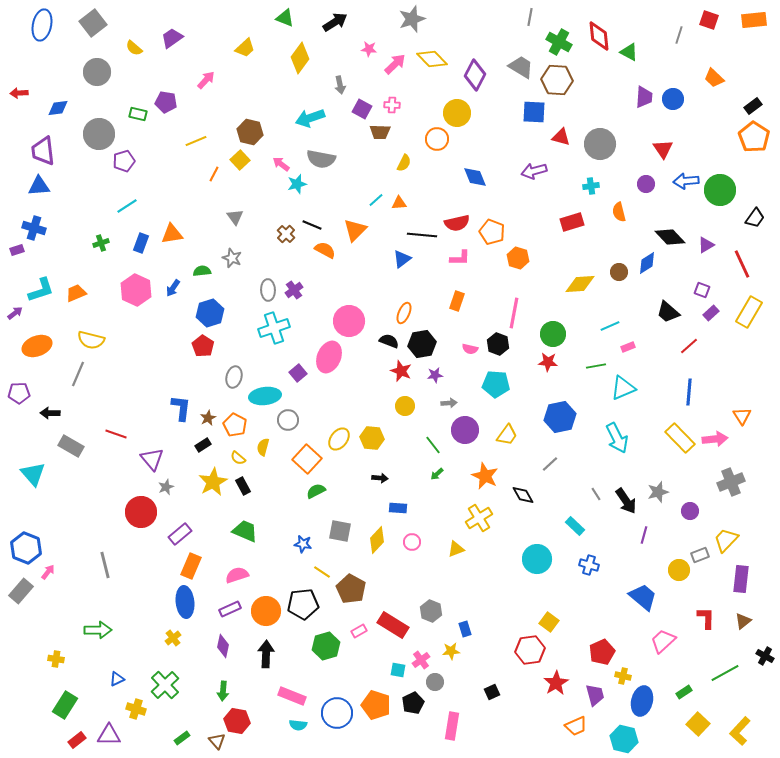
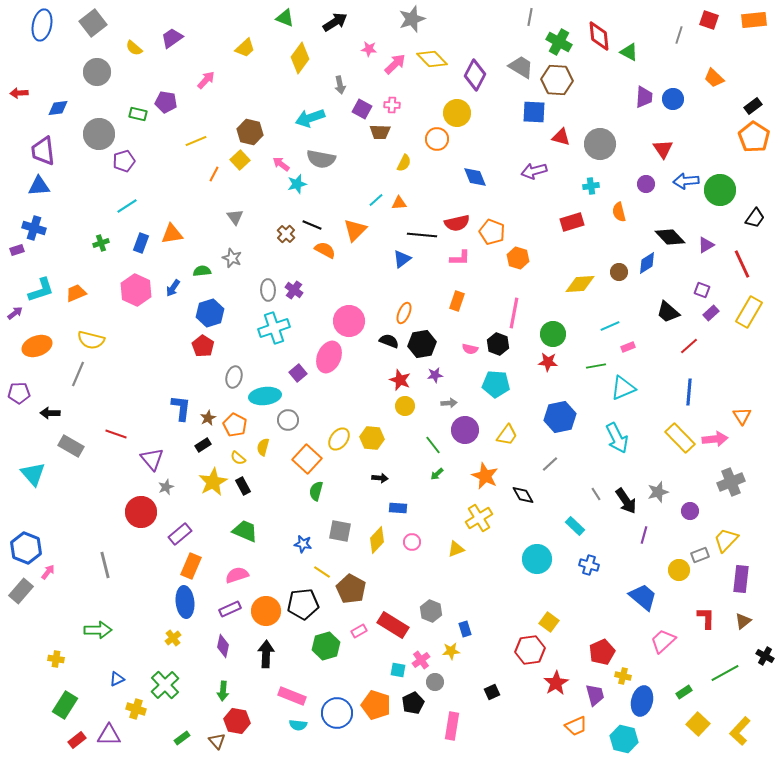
purple cross at (294, 290): rotated 18 degrees counterclockwise
red star at (401, 371): moved 1 px left, 9 px down
green semicircle at (316, 491): rotated 48 degrees counterclockwise
